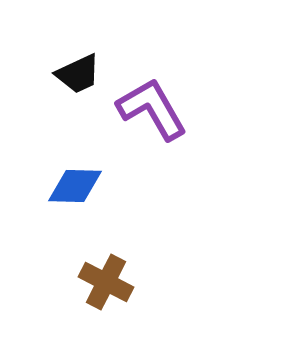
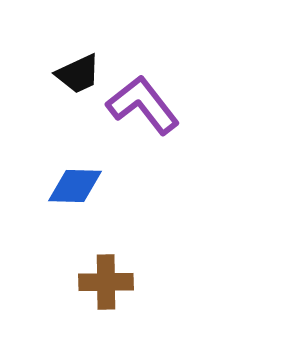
purple L-shape: moved 9 px left, 4 px up; rotated 8 degrees counterclockwise
brown cross: rotated 28 degrees counterclockwise
